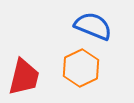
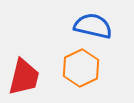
blue semicircle: rotated 9 degrees counterclockwise
